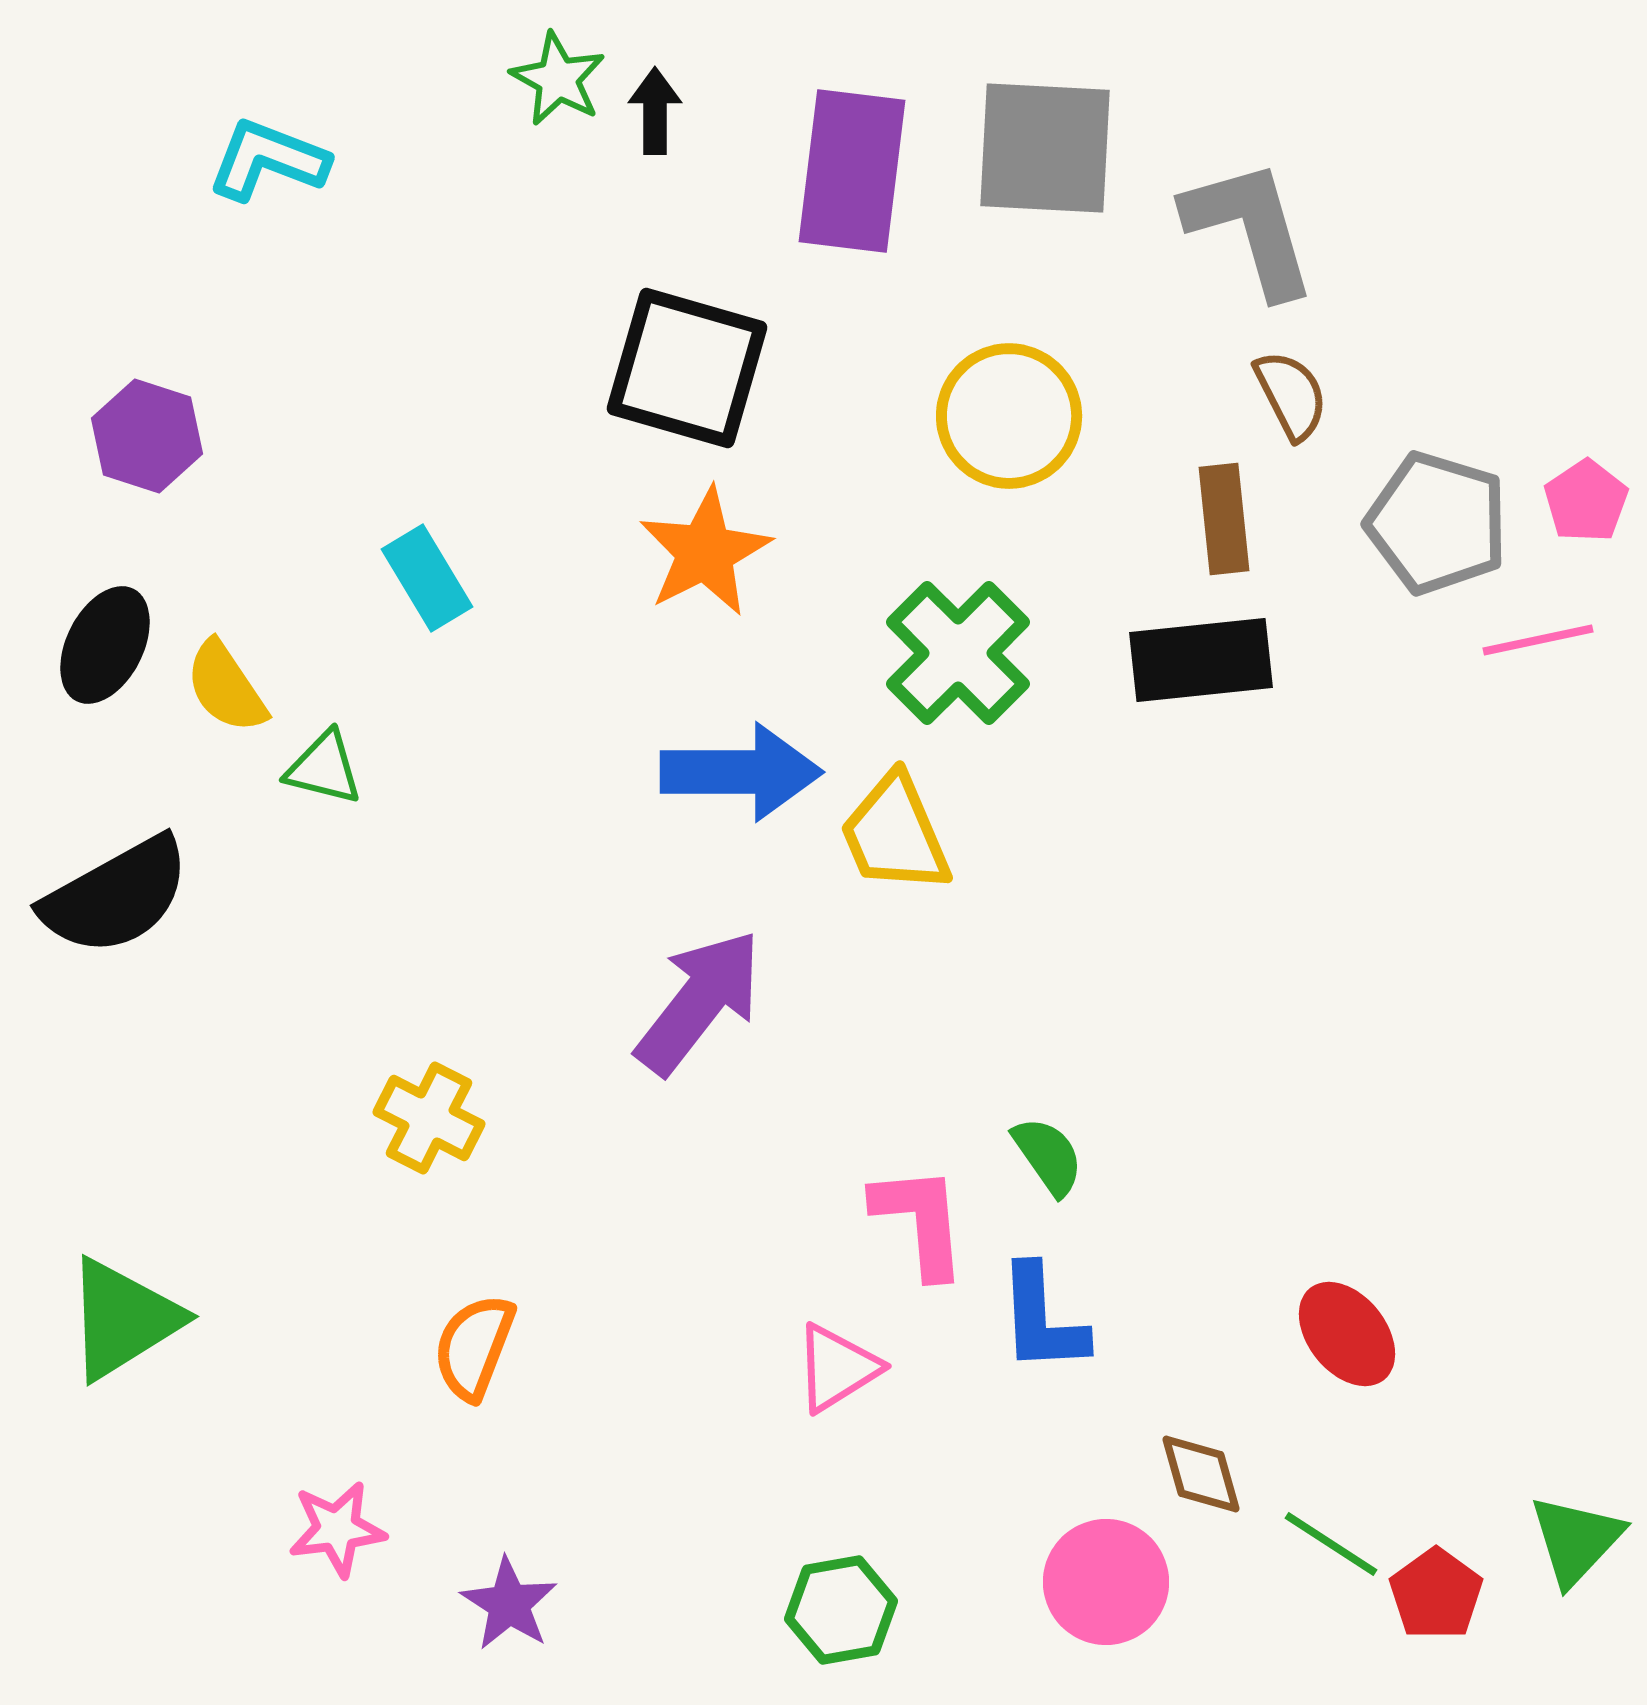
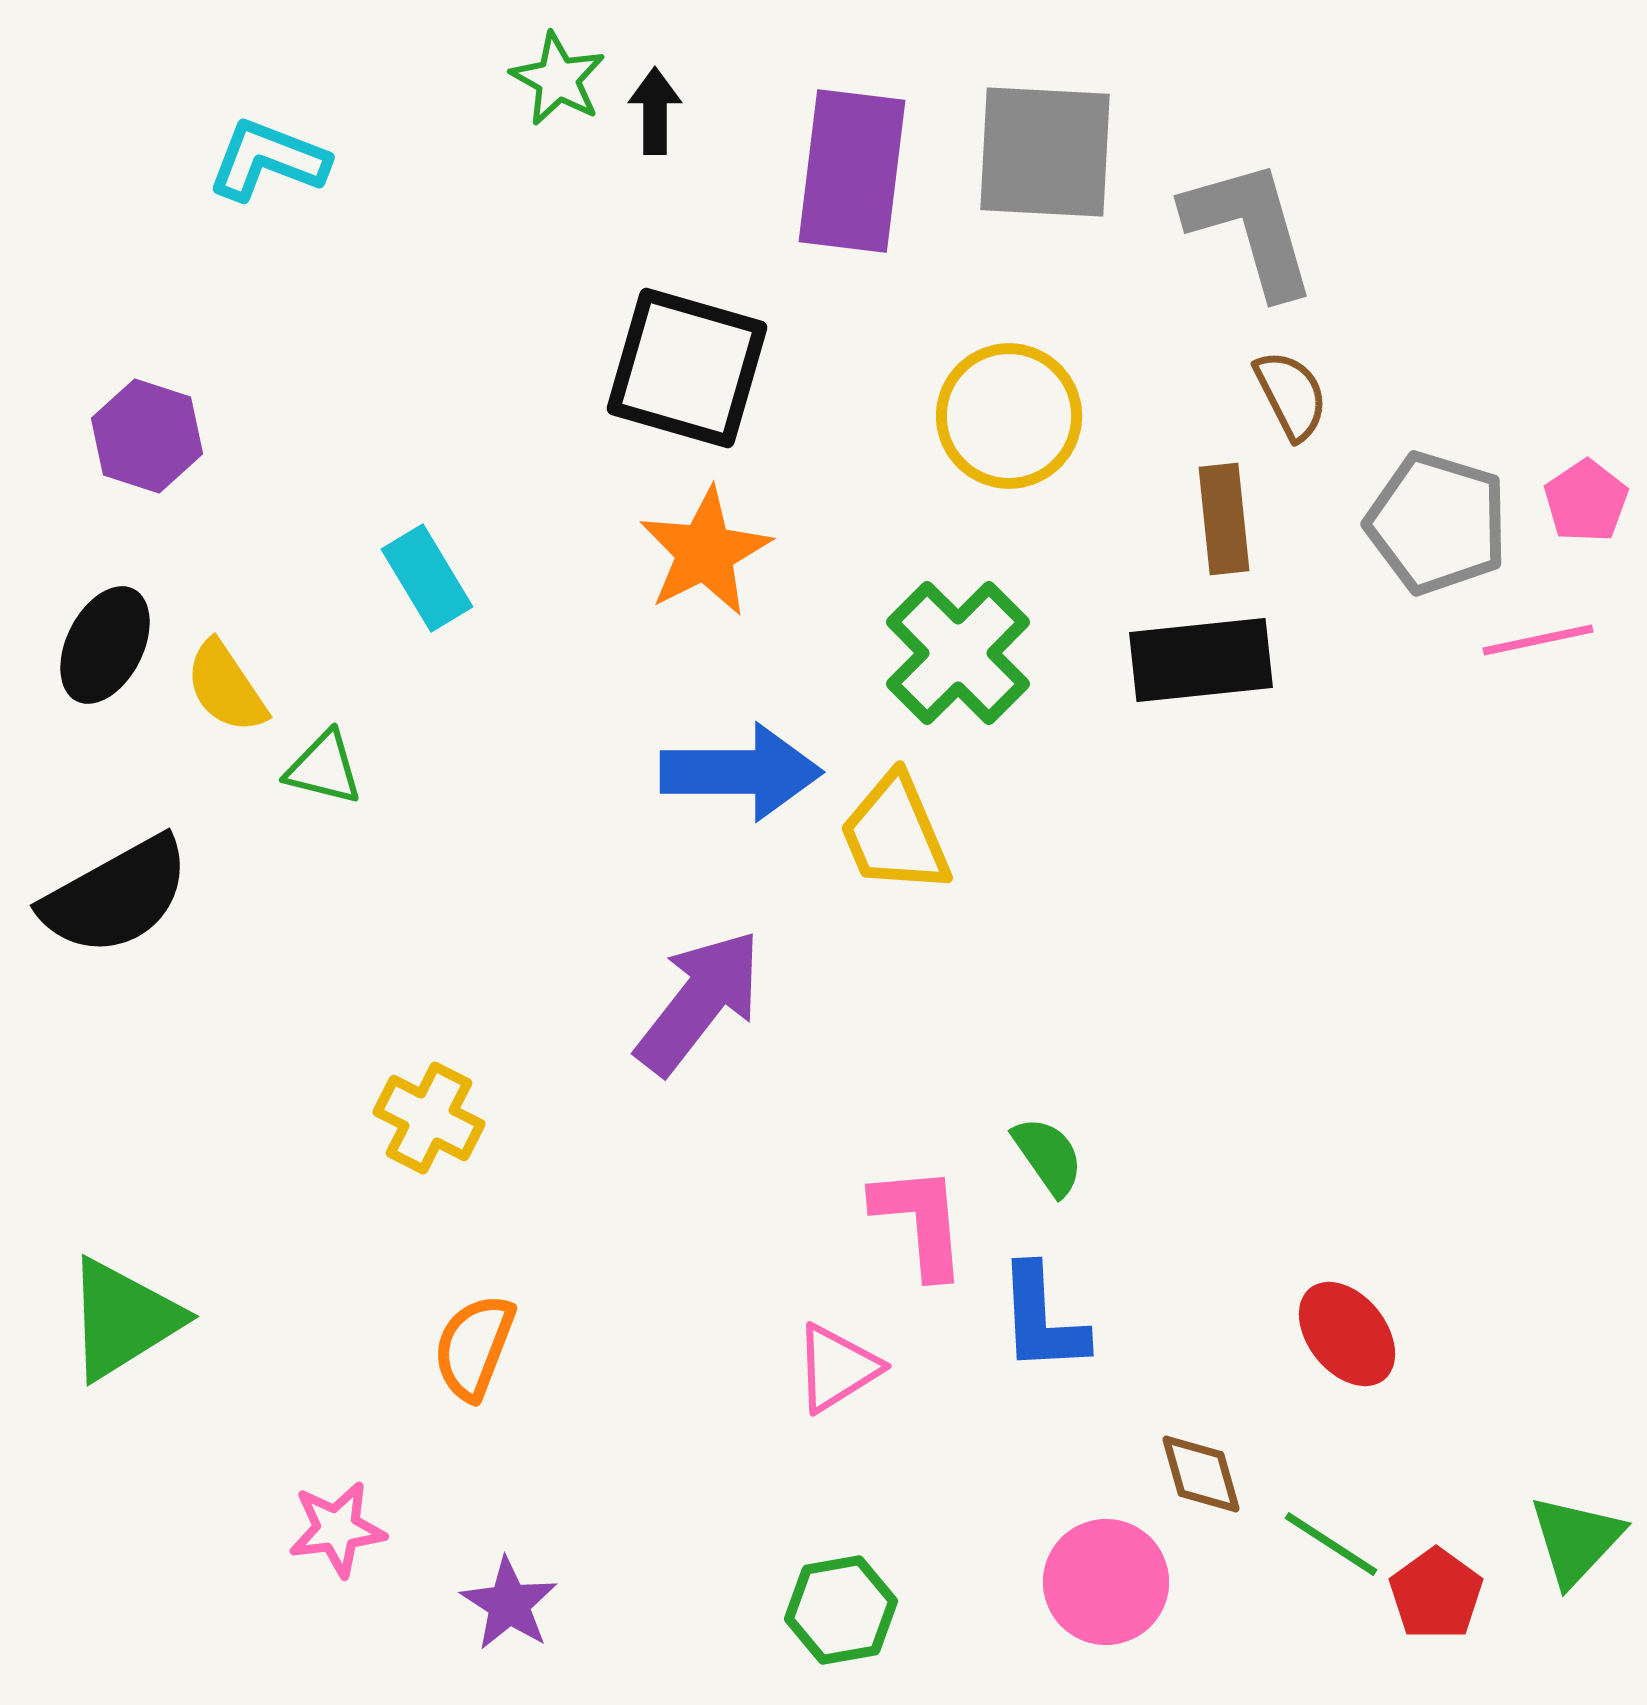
gray square at (1045, 148): moved 4 px down
